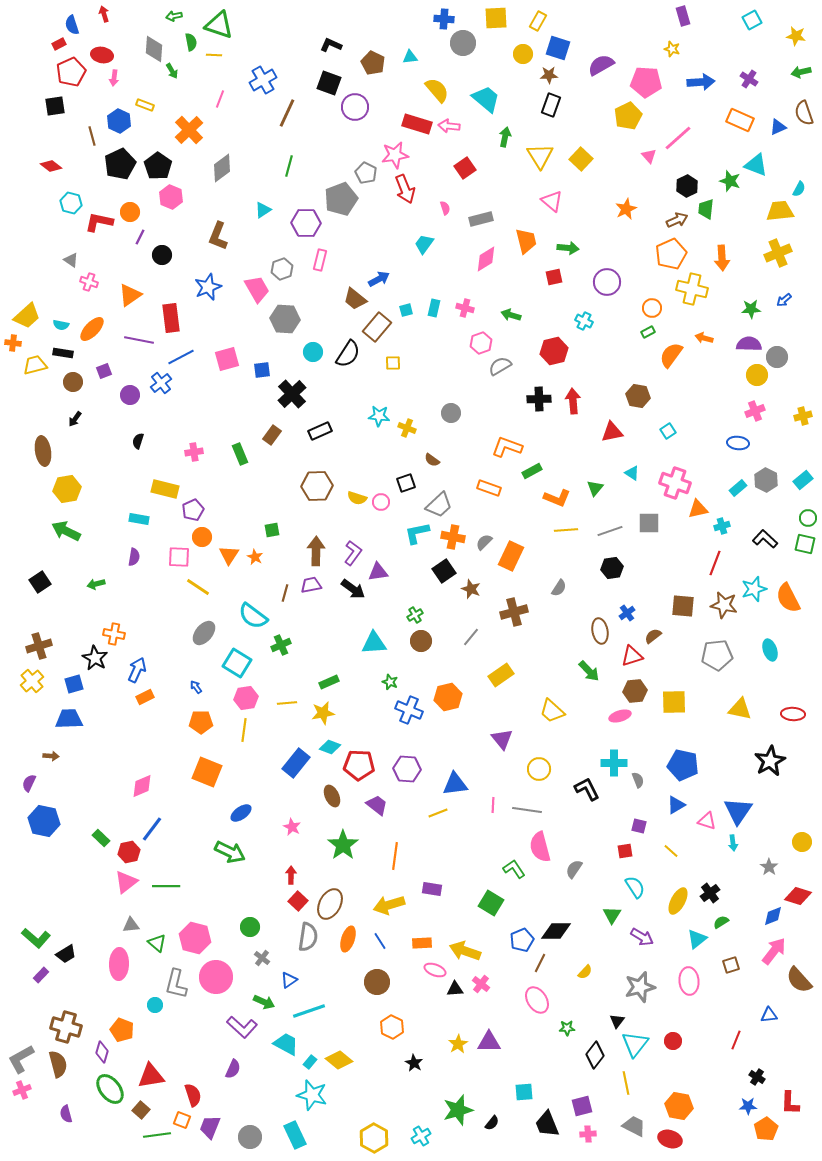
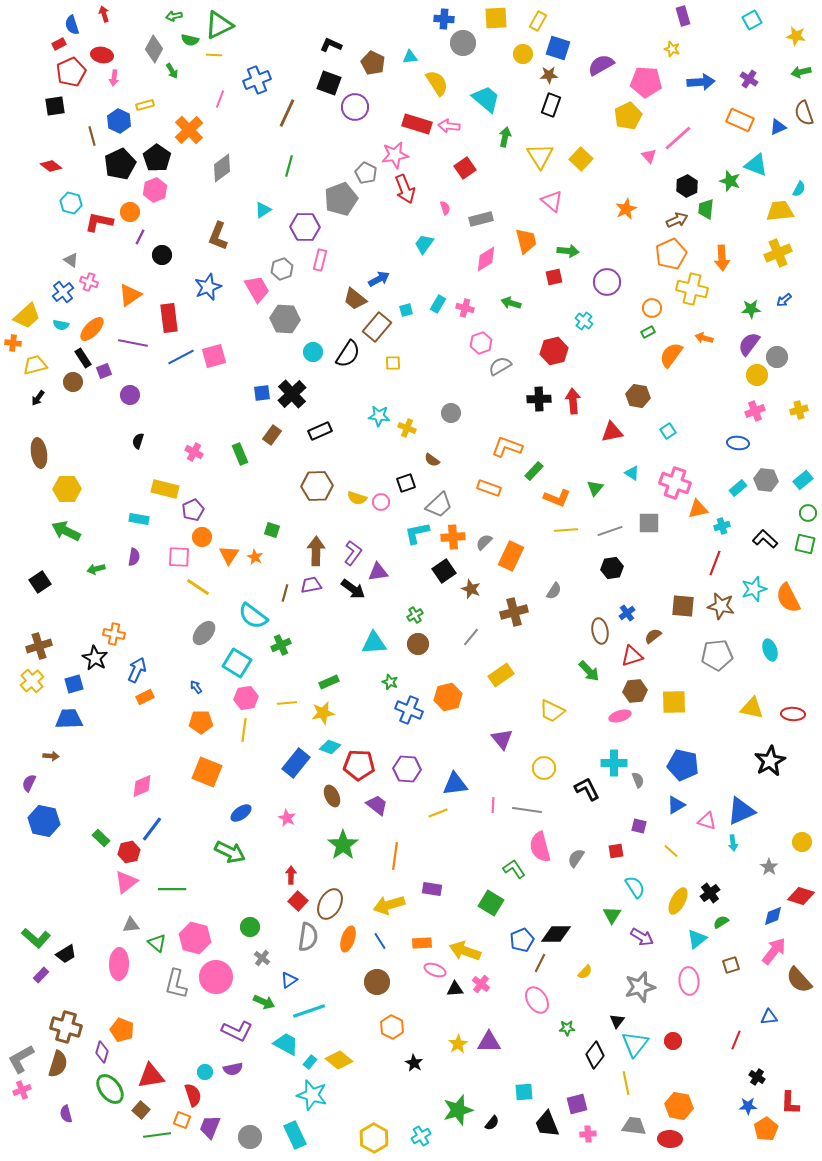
green triangle at (219, 25): rotated 44 degrees counterclockwise
green semicircle at (191, 42): moved 1 px left, 2 px up; rotated 114 degrees clockwise
gray diamond at (154, 49): rotated 24 degrees clockwise
blue cross at (263, 80): moved 6 px left; rotated 8 degrees clockwise
yellow semicircle at (437, 90): moved 7 px up; rotated 8 degrees clockwise
yellow rectangle at (145, 105): rotated 36 degrees counterclockwise
black pentagon at (158, 166): moved 1 px left, 8 px up
pink hexagon at (171, 197): moved 16 px left, 7 px up; rotated 15 degrees clockwise
purple hexagon at (306, 223): moved 1 px left, 4 px down
green arrow at (568, 248): moved 3 px down
cyan rectangle at (434, 308): moved 4 px right, 4 px up; rotated 18 degrees clockwise
green arrow at (511, 315): moved 12 px up
red rectangle at (171, 318): moved 2 px left
cyan cross at (584, 321): rotated 12 degrees clockwise
purple line at (139, 340): moved 6 px left, 3 px down
purple semicircle at (749, 344): rotated 55 degrees counterclockwise
black rectangle at (63, 353): moved 20 px right, 5 px down; rotated 48 degrees clockwise
pink square at (227, 359): moved 13 px left, 3 px up
blue square at (262, 370): moved 23 px down
blue cross at (161, 383): moved 98 px left, 91 px up
yellow cross at (803, 416): moved 4 px left, 6 px up
black arrow at (75, 419): moved 37 px left, 21 px up
brown ellipse at (43, 451): moved 4 px left, 2 px down
pink cross at (194, 452): rotated 36 degrees clockwise
green rectangle at (532, 471): moved 2 px right; rotated 18 degrees counterclockwise
gray hexagon at (766, 480): rotated 20 degrees counterclockwise
yellow hexagon at (67, 489): rotated 8 degrees clockwise
green circle at (808, 518): moved 5 px up
green square at (272, 530): rotated 28 degrees clockwise
orange cross at (453, 537): rotated 15 degrees counterclockwise
green arrow at (96, 584): moved 15 px up
gray semicircle at (559, 588): moved 5 px left, 3 px down
brown star at (724, 605): moved 3 px left, 1 px down
brown circle at (421, 641): moved 3 px left, 3 px down
yellow triangle at (740, 709): moved 12 px right, 1 px up
yellow trapezoid at (552, 711): rotated 16 degrees counterclockwise
yellow circle at (539, 769): moved 5 px right, 1 px up
blue triangle at (738, 811): moved 3 px right; rotated 32 degrees clockwise
pink star at (292, 827): moved 5 px left, 9 px up
red square at (625, 851): moved 9 px left
gray semicircle at (574, 869): moved 2 px right, 11 px up
green line at (166, 886): moved 6 px right, 3 px down
red diamond at (798, 896): moved 3 px right
black diamond at (556, 931): moved 3 px down
cyan circle at (155, 1005): moved 50 px right, 67 px down
blue triangle at (769, 1015): moved 2 px down
purple L-shape at (242, 1027): moved 5 px left, 4 px down; rotated 16 degrees counterclockwise
brown semicircle at (58, 1064): rotated 32 degrees clockwise
purple semicircle at (233, 1069): rotated 54 degrees clockwise
purple square at (582, 1106): moved 5 px left, 2 px up
gray trapezoid at (634, 1126): rotated 20 degrees counterclockwise
red ellipse at (670, 1139): rotated 15 degrees counterclockwise
